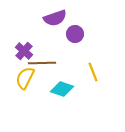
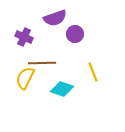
purple cross: moved 14 px up; rotated 18 degrees counterclockwise
